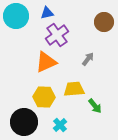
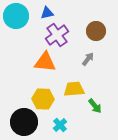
brown circle: moved 8 px left, 9 px down
orange triangle: moved 1 px left; rotated 30 degrees clockwise
yellow hexagon: moved 1 px left, 2 px down
